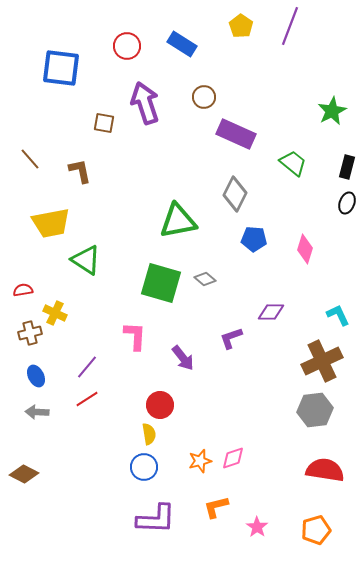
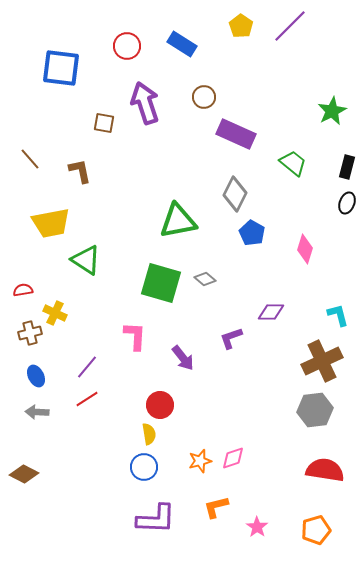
purple line at (290, 26): rotated 24 degrees clockwise
blue pentagon at (254, 239): moved 2 px left, 6 px up; rotated 25 degrees clockwise
cyan L-shape at (338, 315): rotated 10 degrees clockwise
